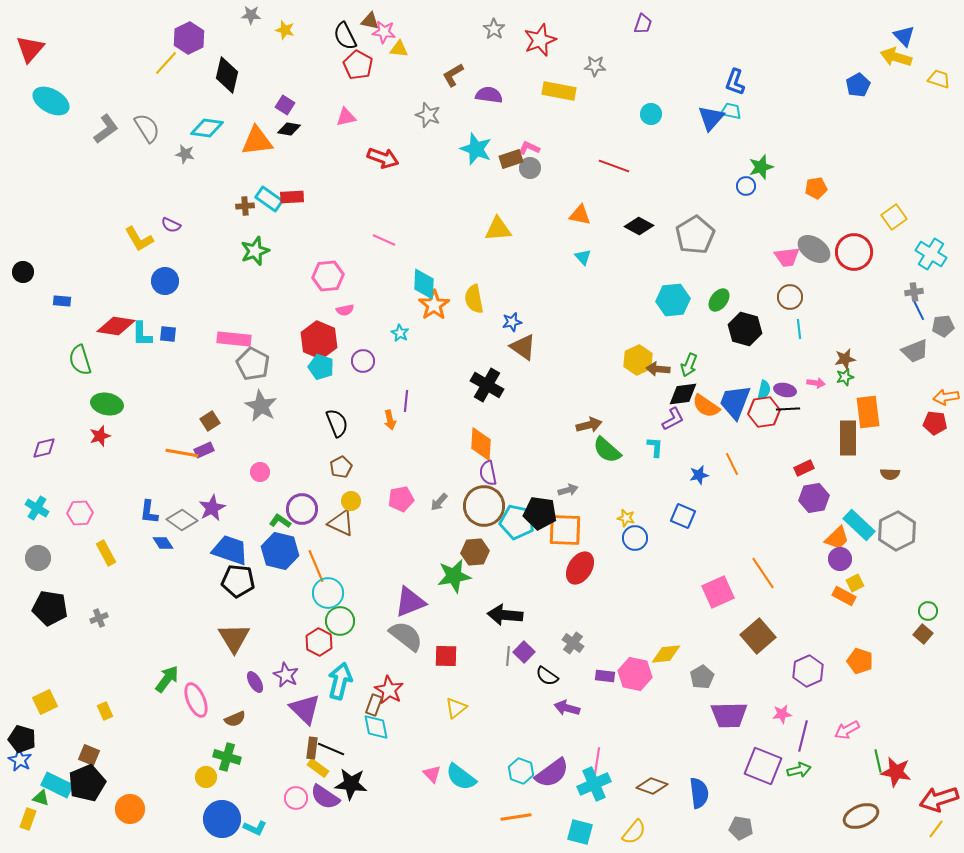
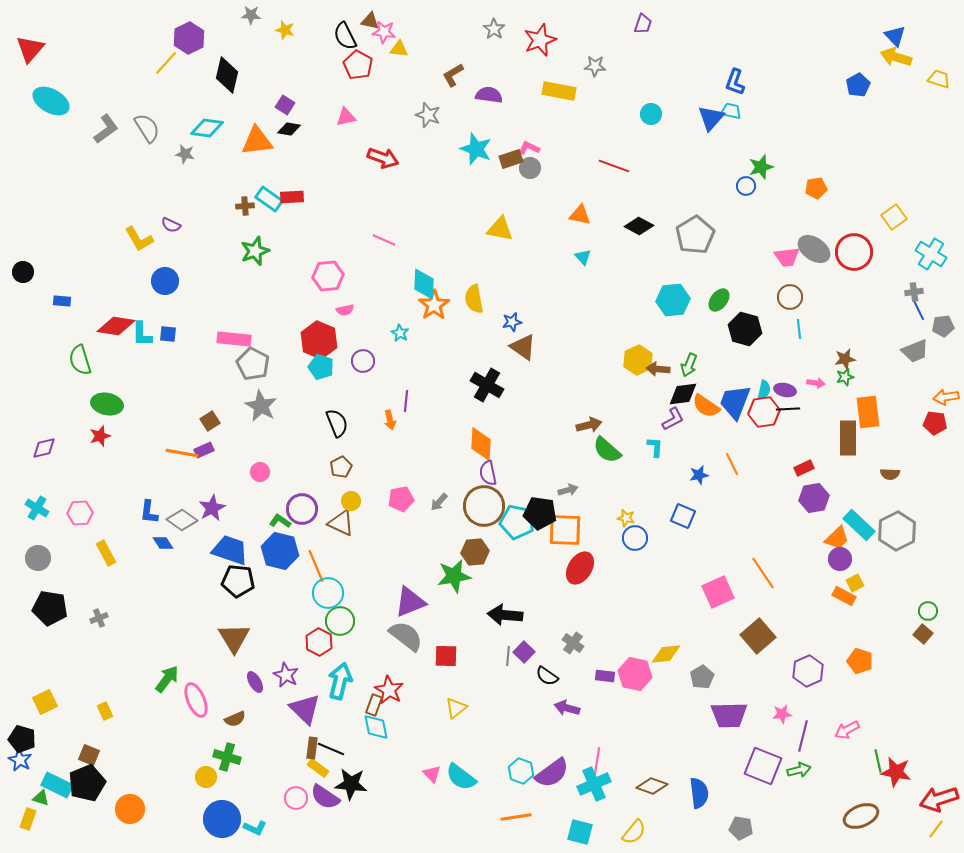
blue triangle at (904, 36): moved 9 px left
yellow triangle at (498, 229): moved 2 px right; rotated 16 degrees clockwise
